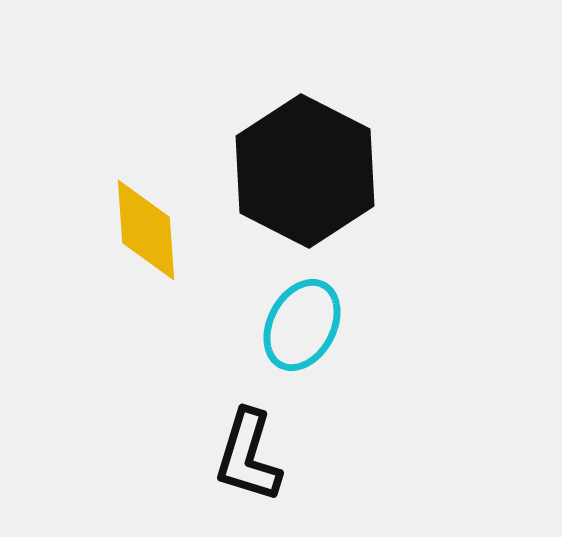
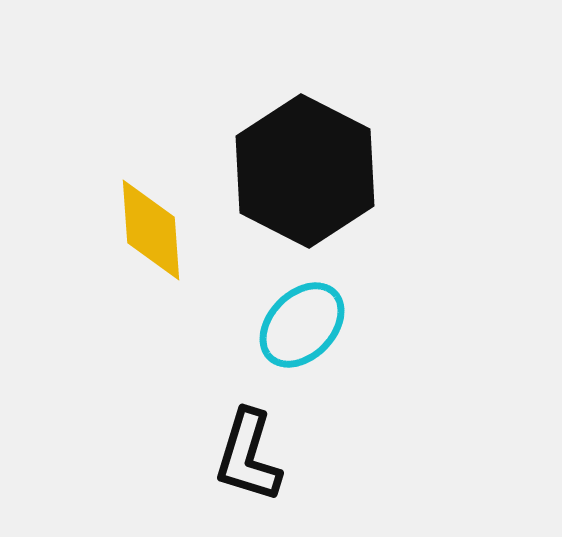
yellow diamond: moved 5 px right
cyan ellipse: rotated 16 degrees clockwise
